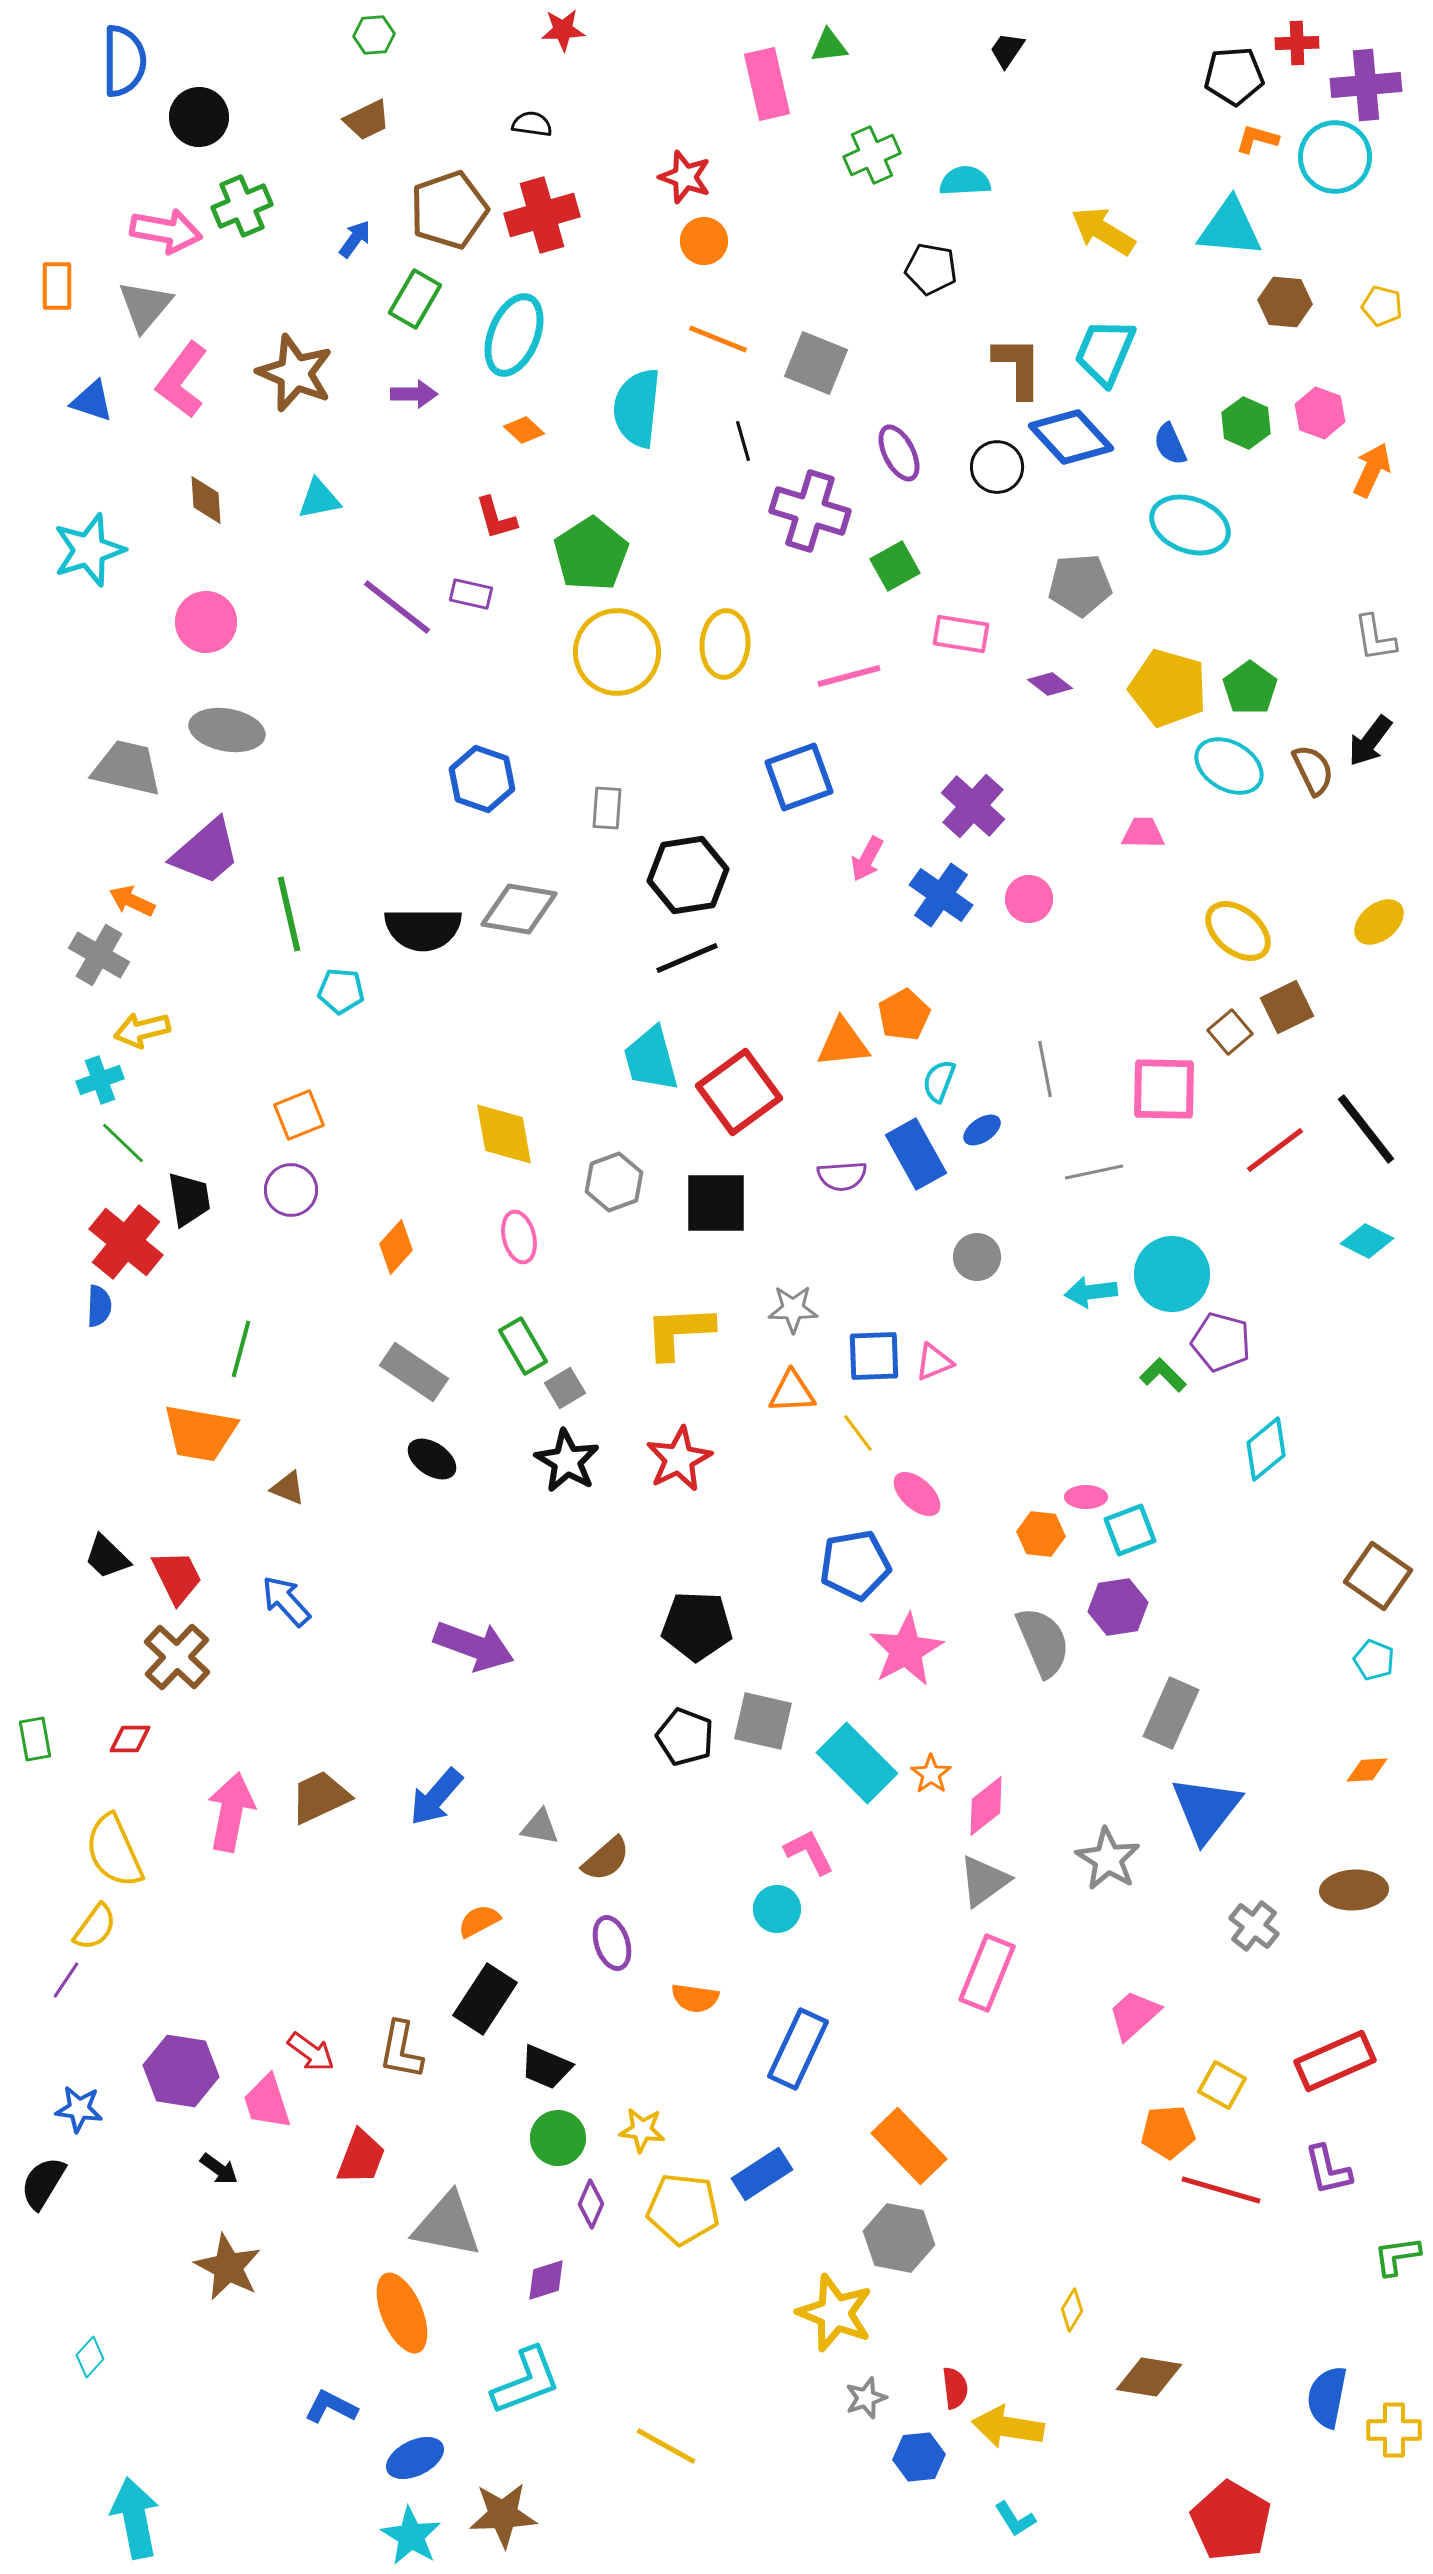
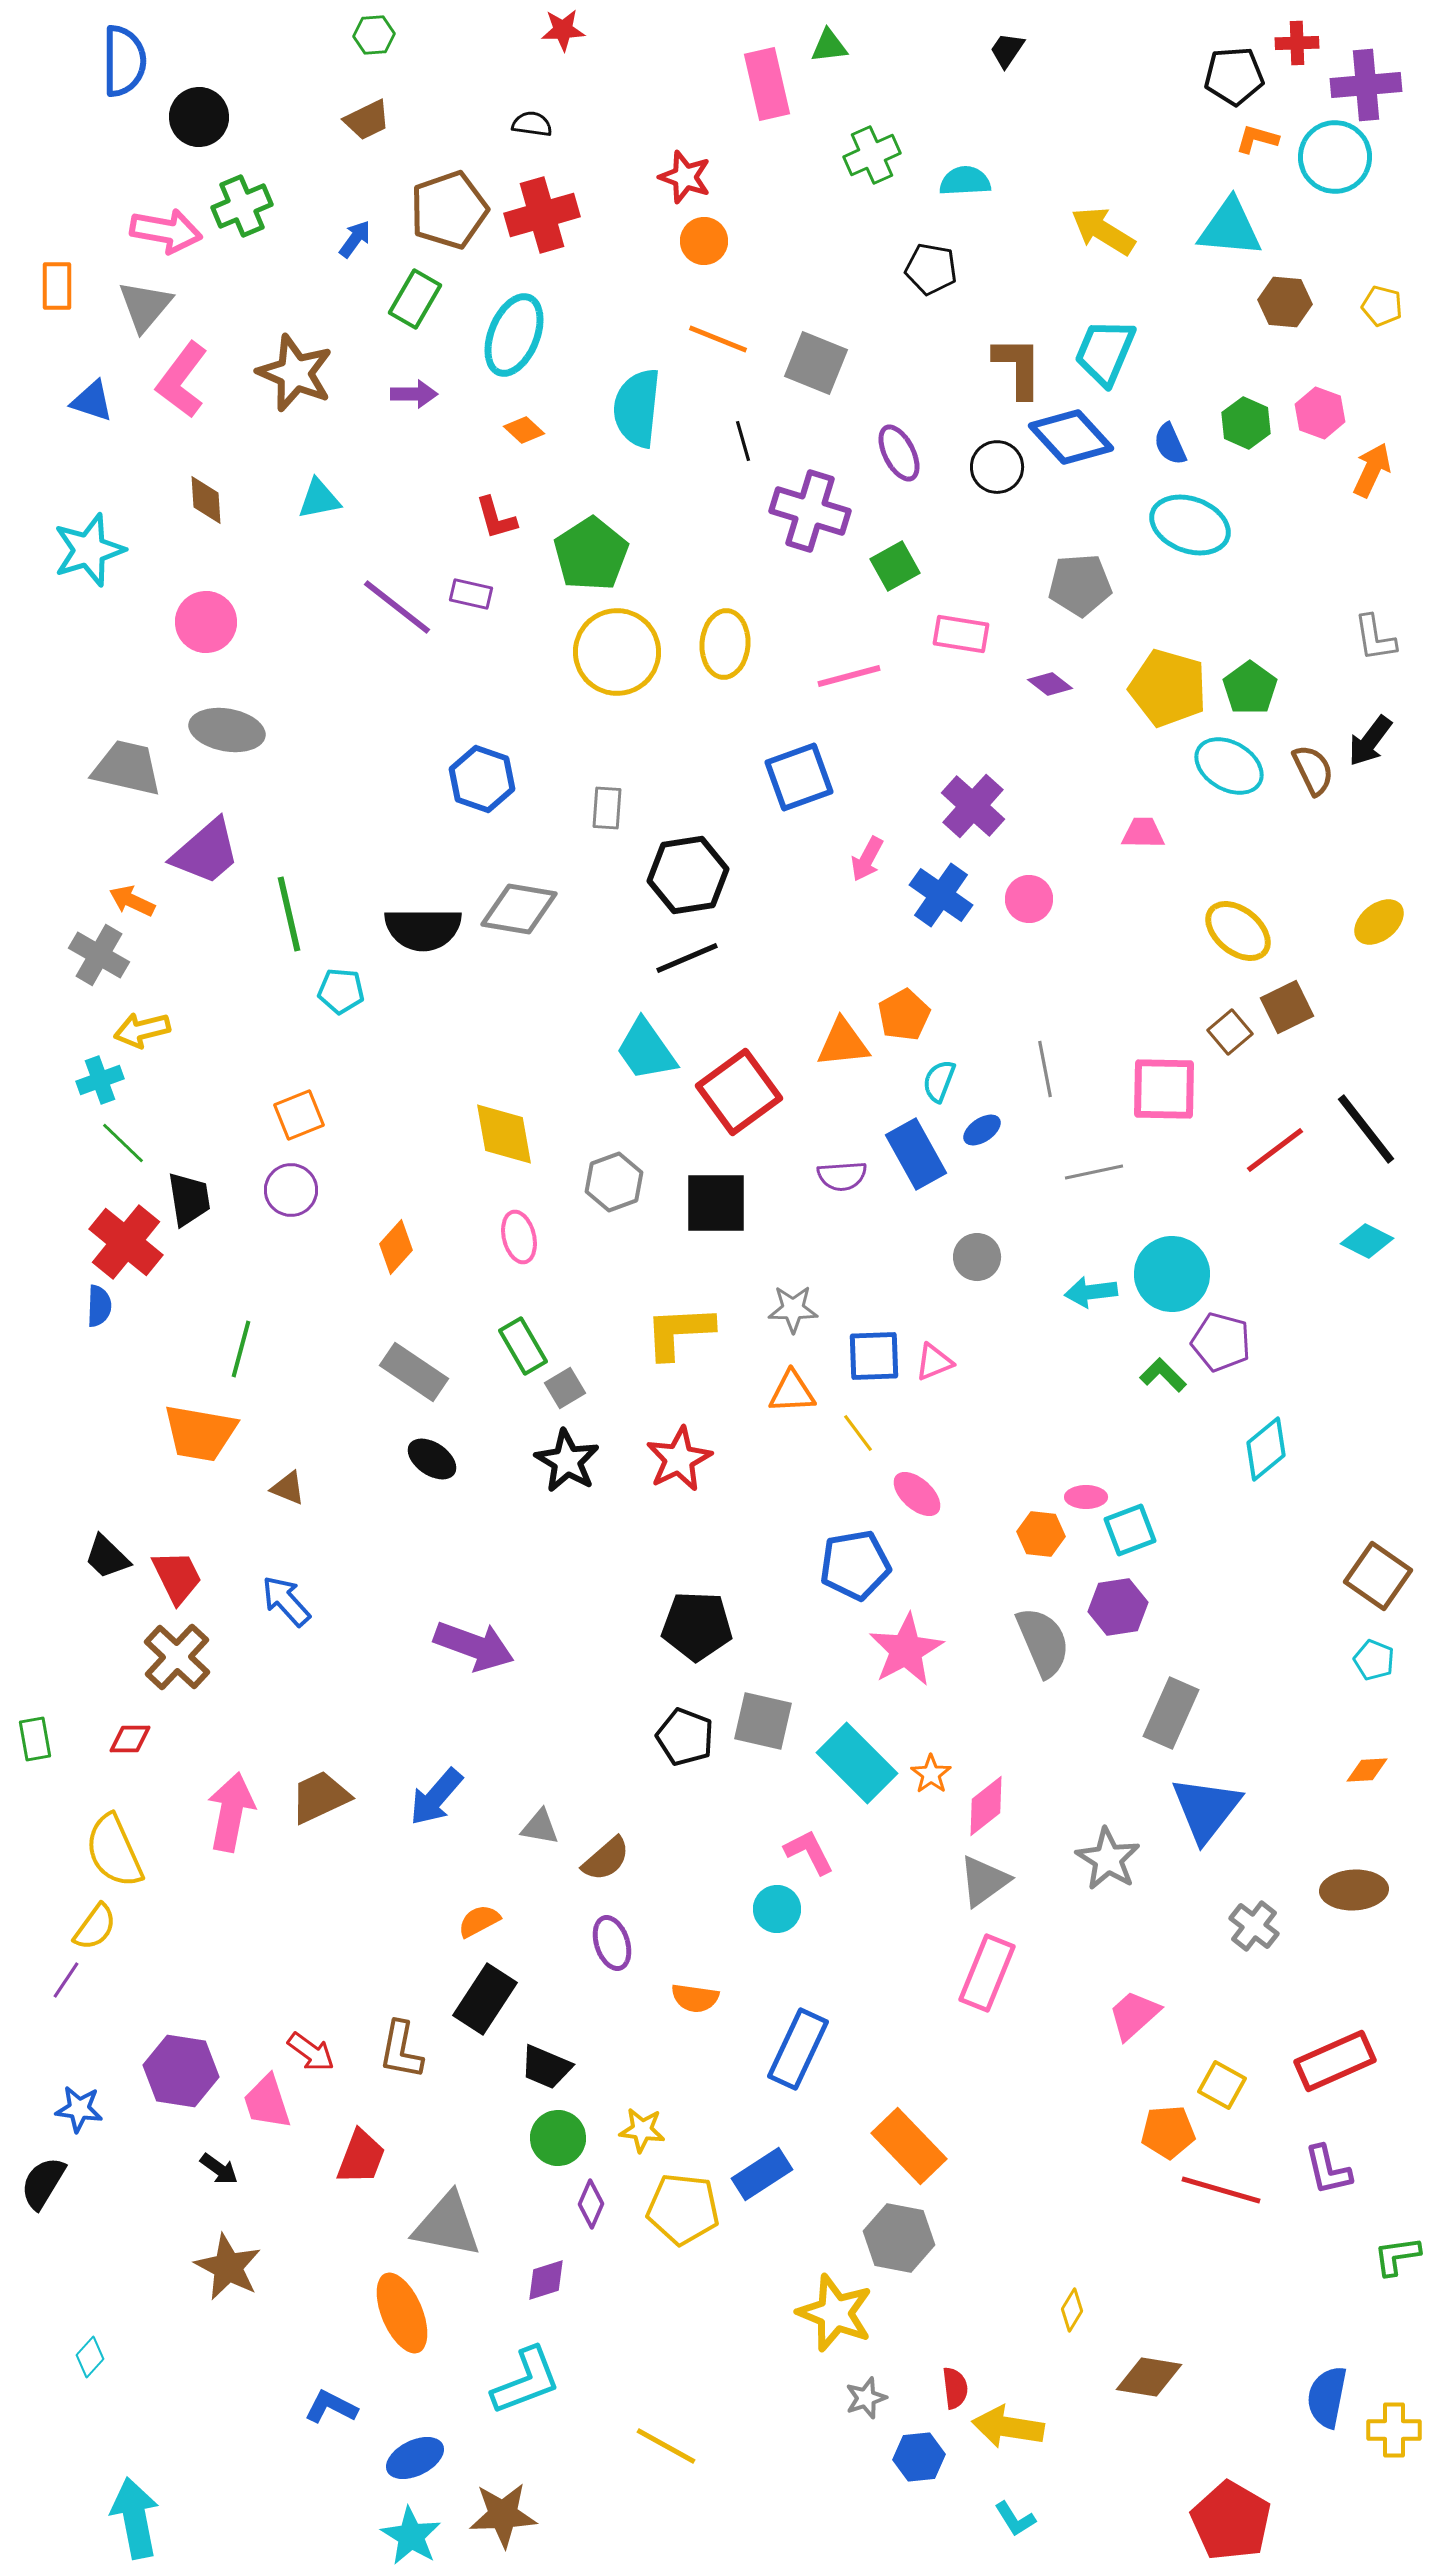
cyan trapezoid at (651, 1059): moved 5 px left, 9 px up; rotated 20 degrees counterclockwise
